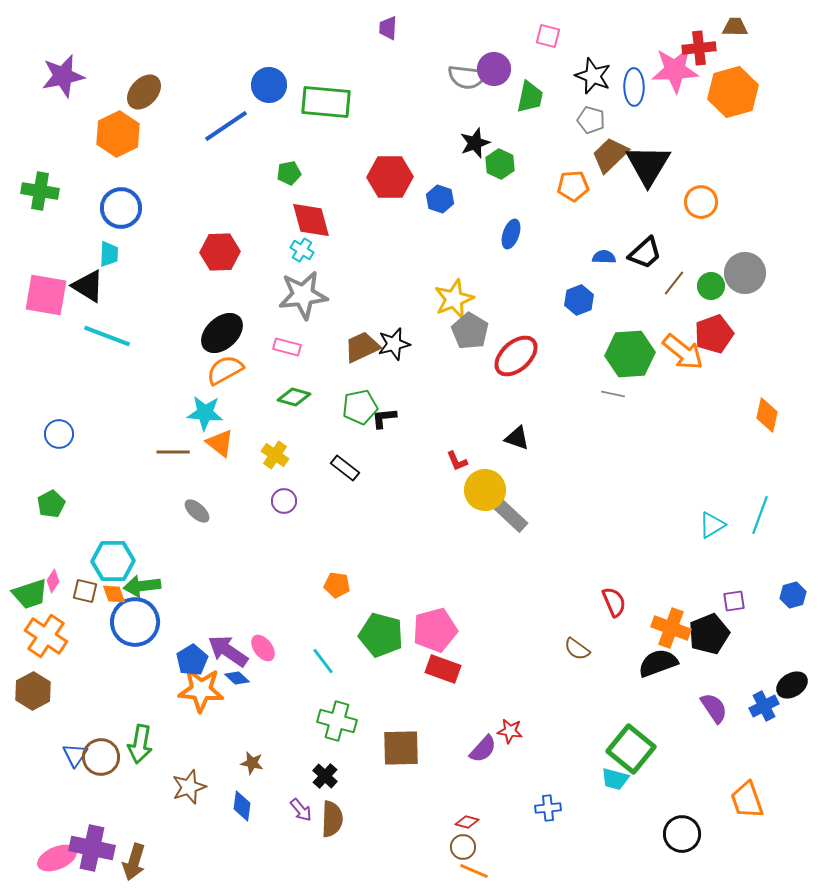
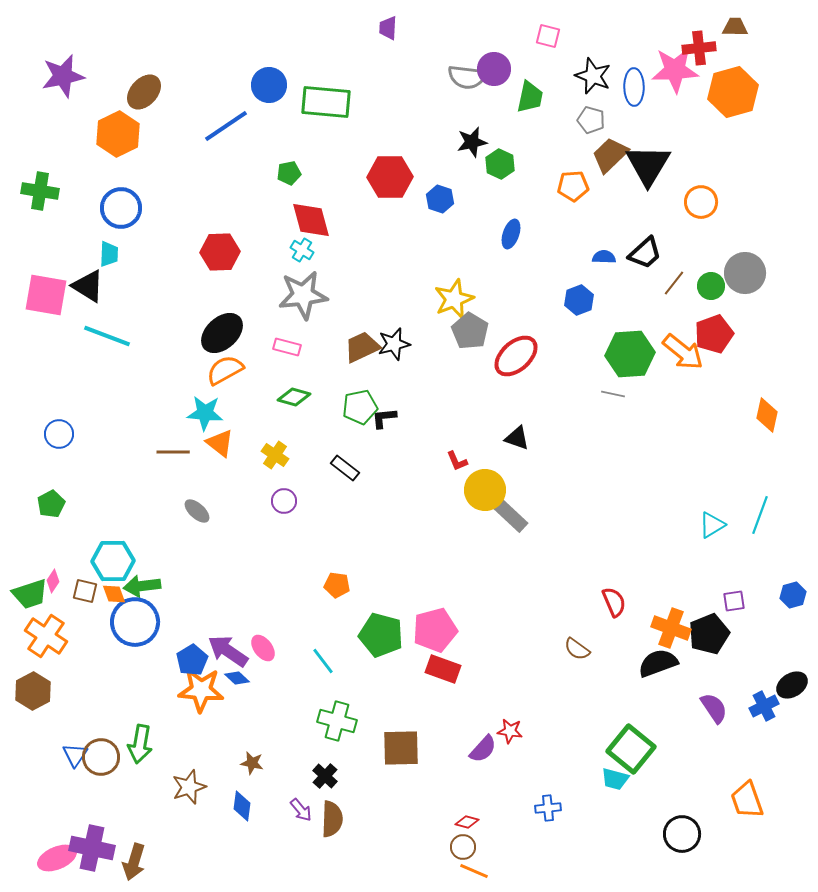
black star at (475, 143): moved 3 px left, 1 px up; rotated 8 degrees clockwise
